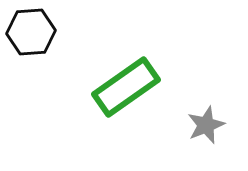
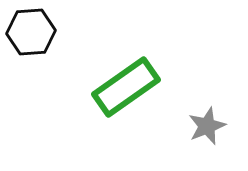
gray star: moved 1 px right, 1 px down
